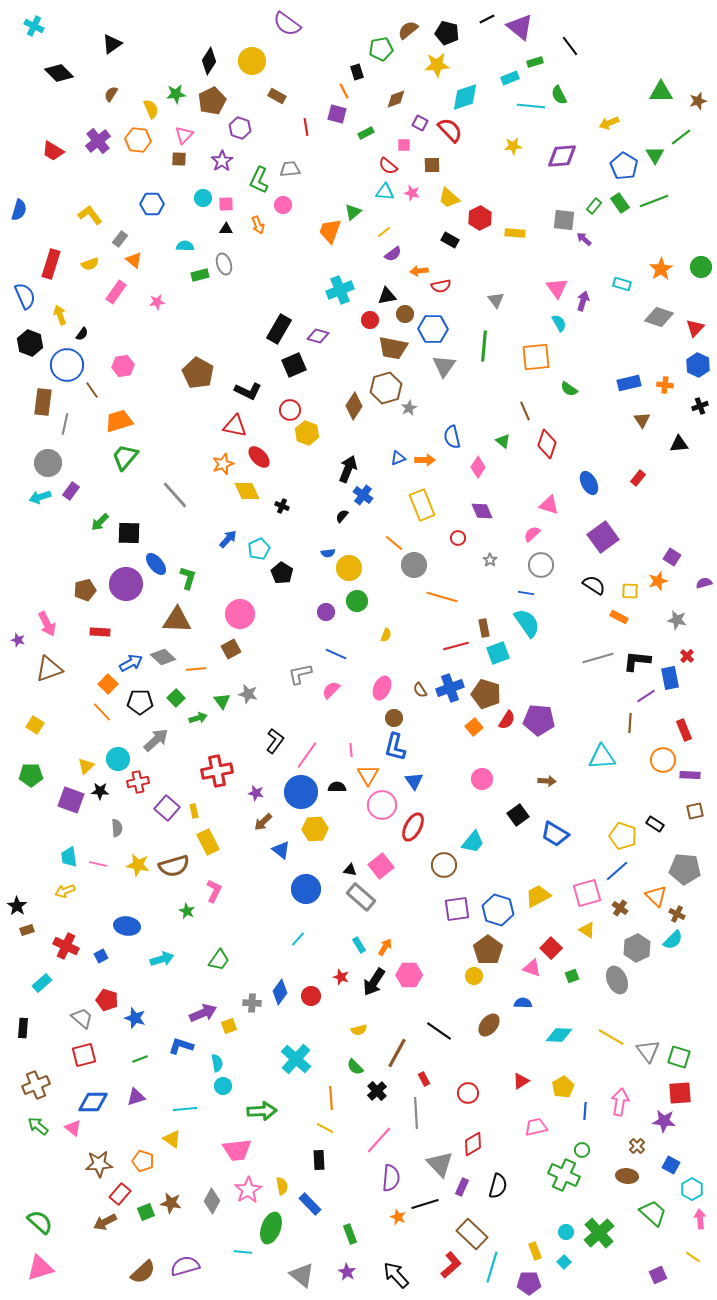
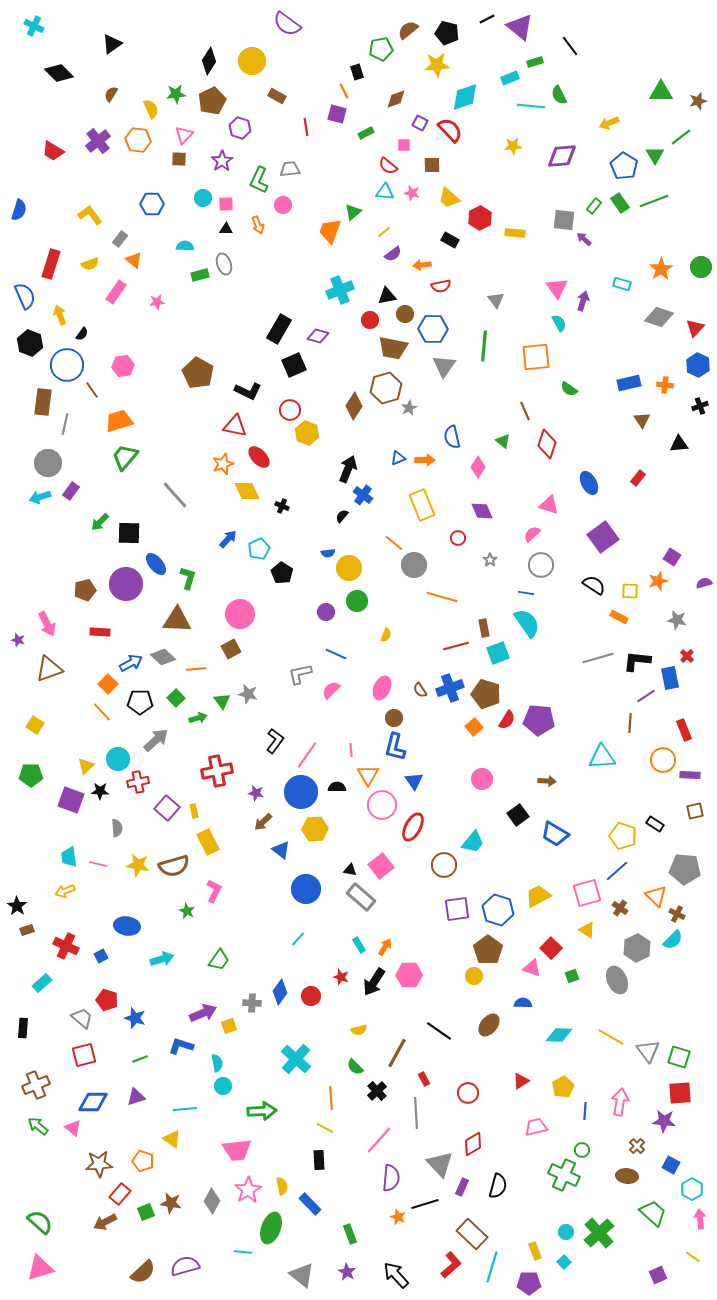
orange arrow at (419, 271): moved 3 px right, 6 px up
